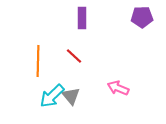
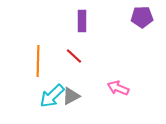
purple rectangle: moved 3 px down
gray triangle: rotated 42 degrees clockwise
